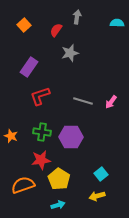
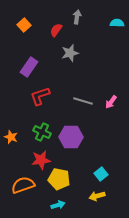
green cross: rotated 18 degrees clockwise
orange star: moved 1 px down
yellow pentagon: rotated 20 degrees counterclockwise
